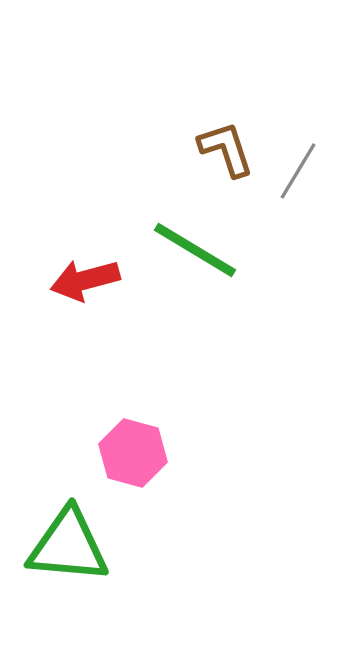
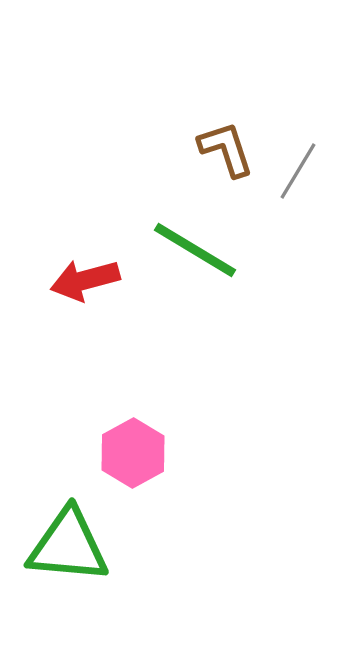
pink hexagon: rotated 16 degrees clockwise
